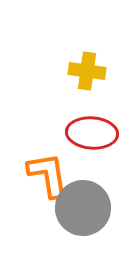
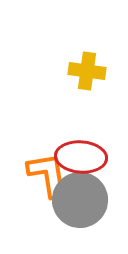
red ellipse: moved 11 px left, 24 px down
gray circle: moved 3 px left, 8 px up
